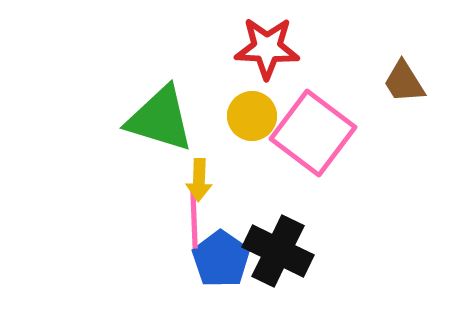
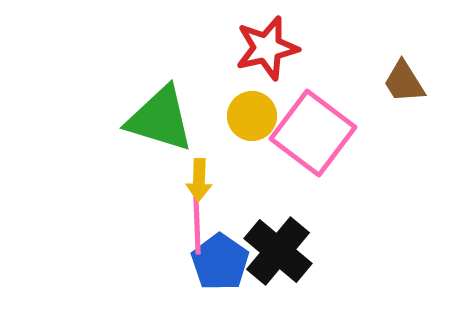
red star: rotated 16 degrees counterclockwise
pink line: moved 3 px right, 6 px down
black cross: rotated 14 degrees clockwise
blue pentagon: moved 1 px left, 3 px down
